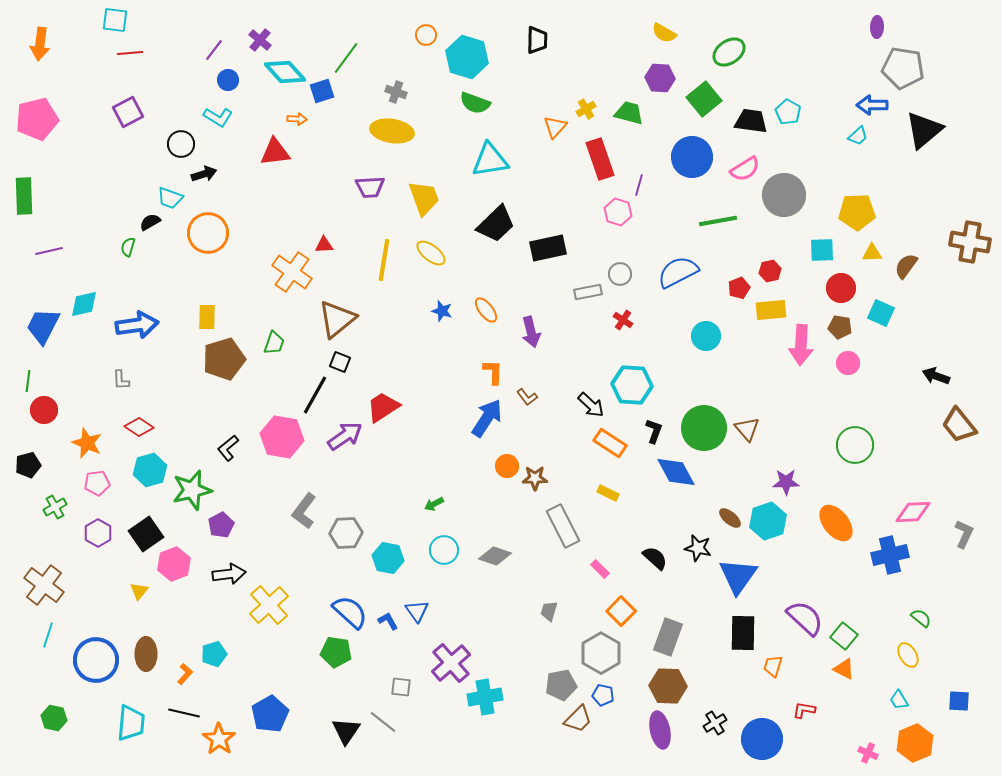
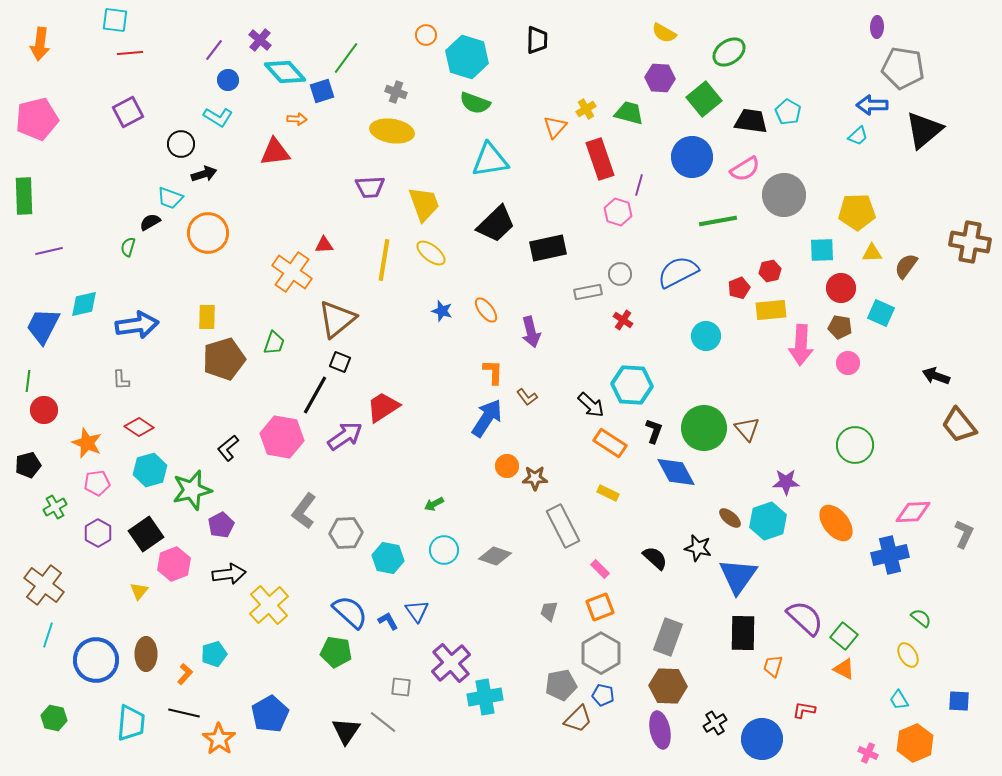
yellow trapezoid at (424, 198): moved 6 px down
orange square at (621, 611): moved 21 px left, 4 px up; rotated 24 degrees clockwise
